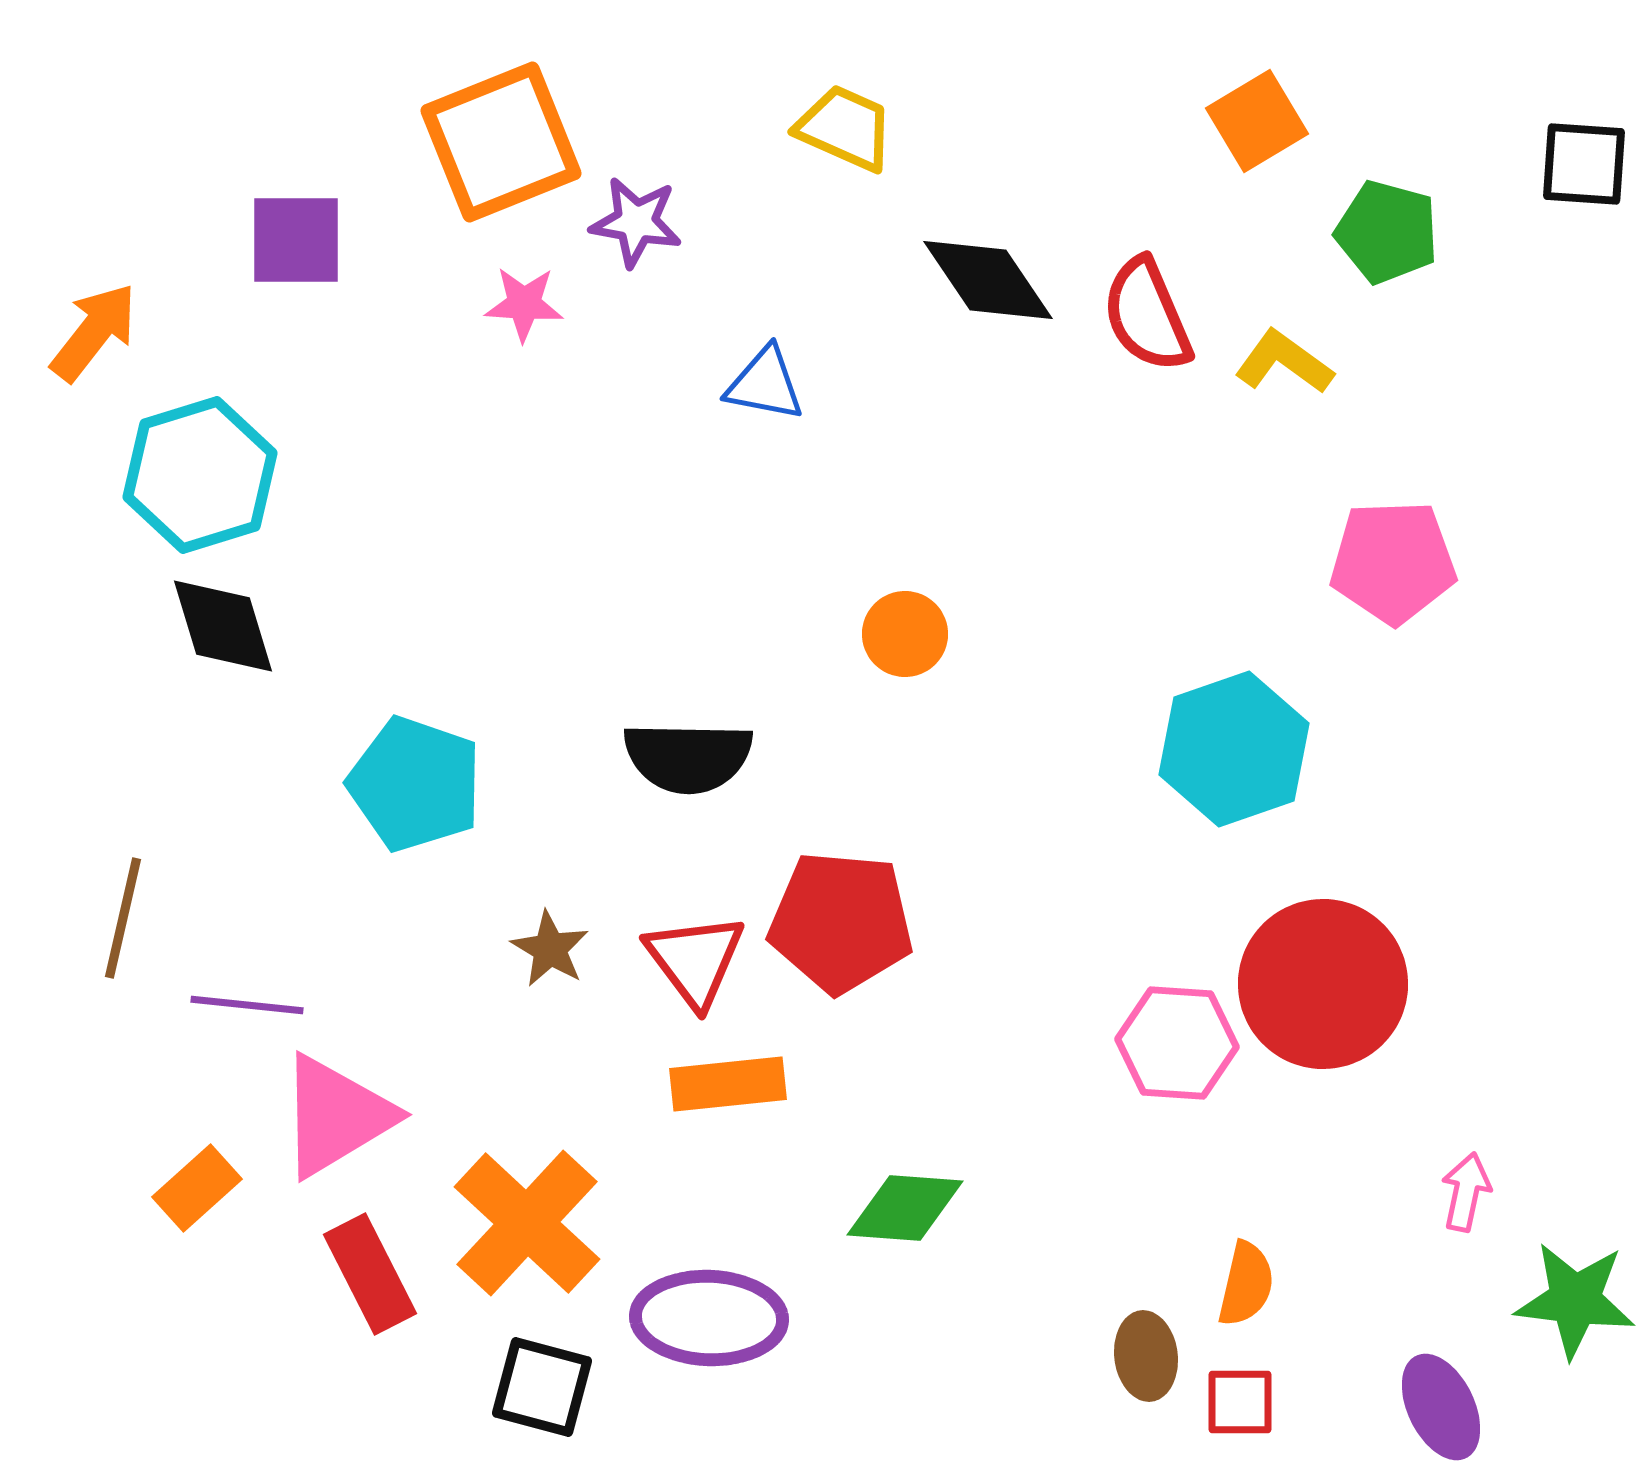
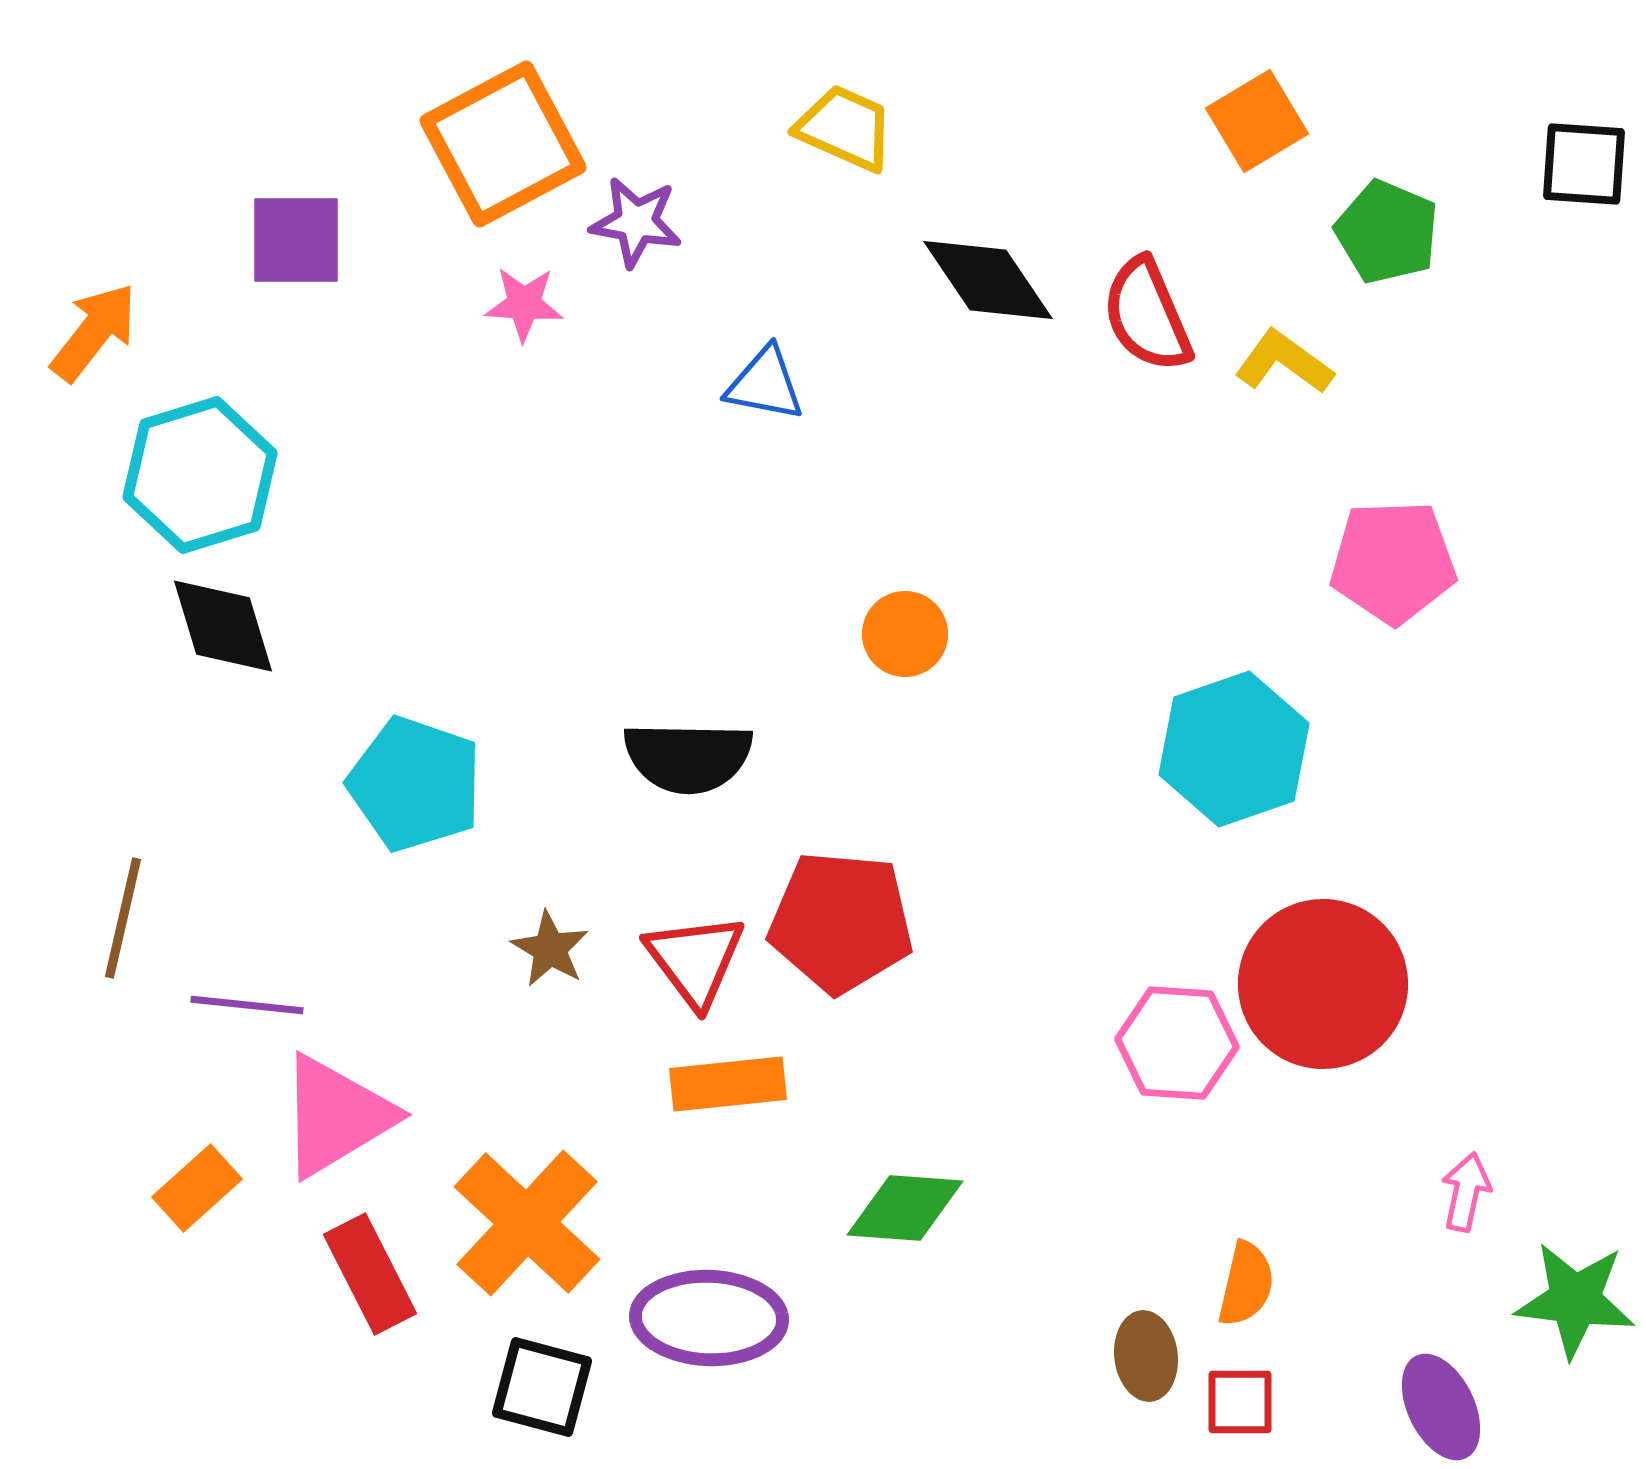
orange square at (501, 142): moved 2 px right, 2 px down; rotated 6 degrees counterclockwise
green pentagon at (1387, 232): rotated 8 degrees clockwise
